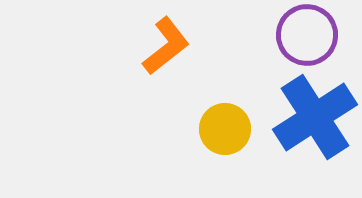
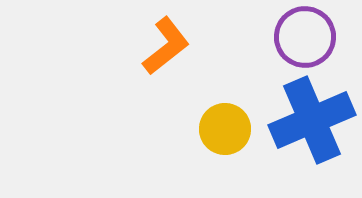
purple circle: moved 2 px left, 2 px down
blue cross: moved 3 px left, 3 px down; rotated 10 degrees clockwise
